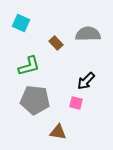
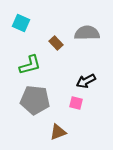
gray semicircle: moved 1 px left, 1 px up
green L-shape: moved 1 px right, 1 px up
black arrow: rotated 18 degrees clockwise
brown triangle: rotated 30 degrees counterclockwise
